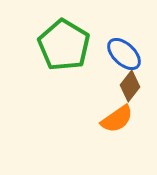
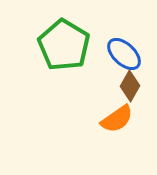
brown diamond: rotated 8 degrees counterclockwise
